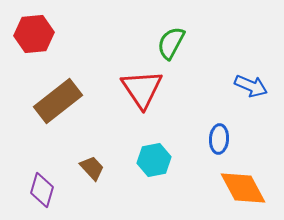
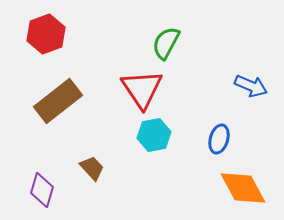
red hexagon: moved 12 px right; rotated 15 degrees counterclockwise
green semicircle: moved 5 px left
blue ellipse: rotated 12 degrees clockwise
cyan hexagon: moved 25 px up
